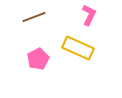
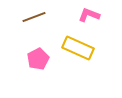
pink L-shape: rotated 95 degrees counterclockwise
